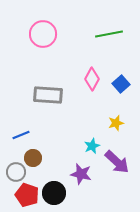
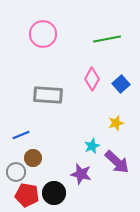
green line: moved 2 px left, 5 px down
red pentagon: rotated 10 degrees counterclockwise
